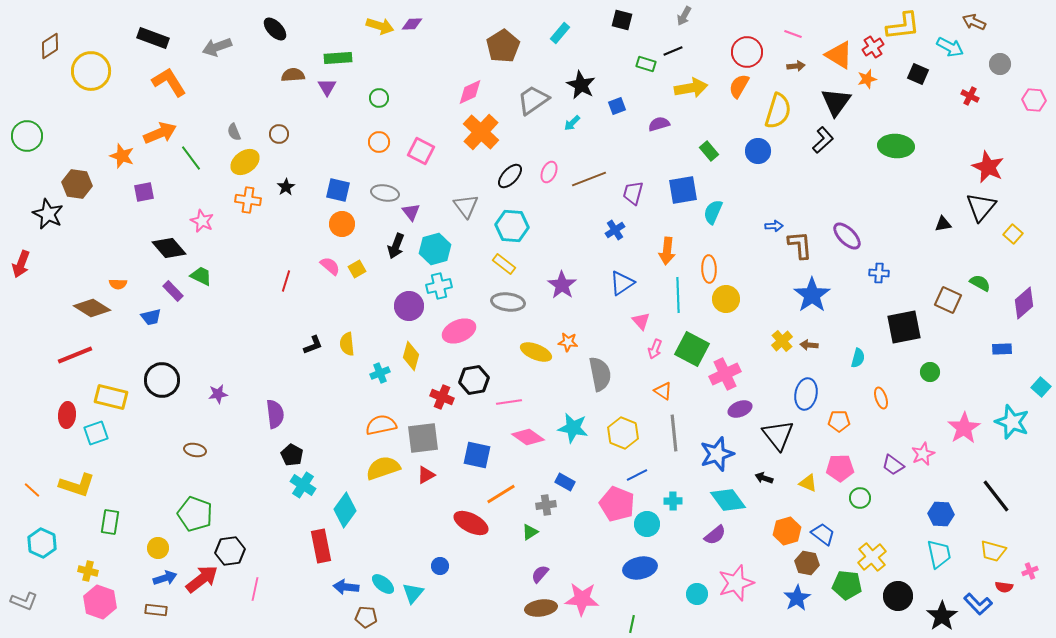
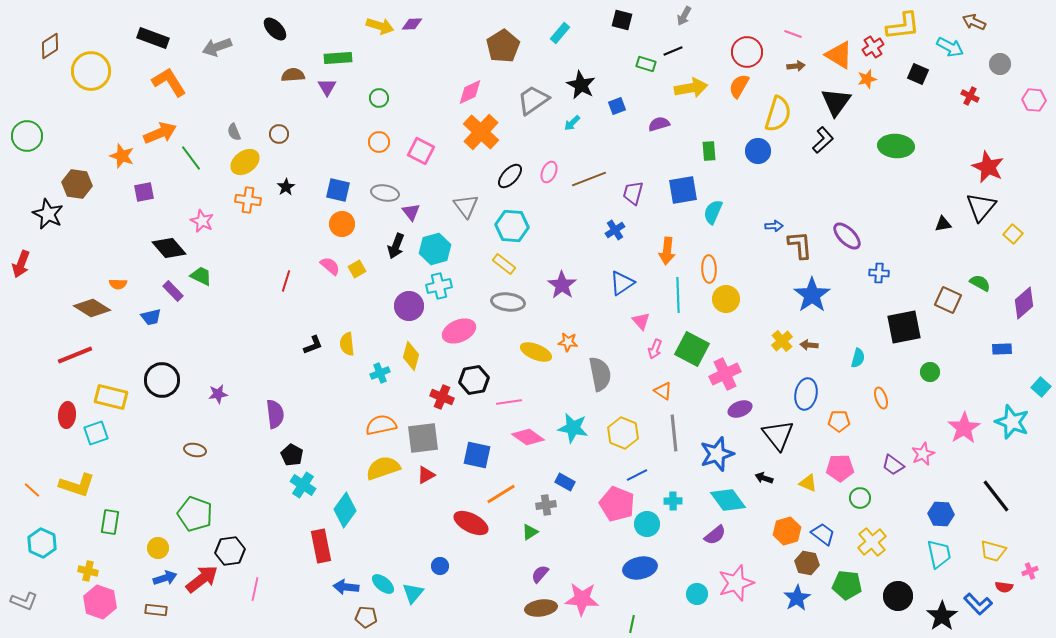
yellow semicircle at (778, 111): moved 3 px down
green rectangle at (709, 151): rotated 36 degrees clockwise
yellow cross at (872, 557): moved 15 px up
